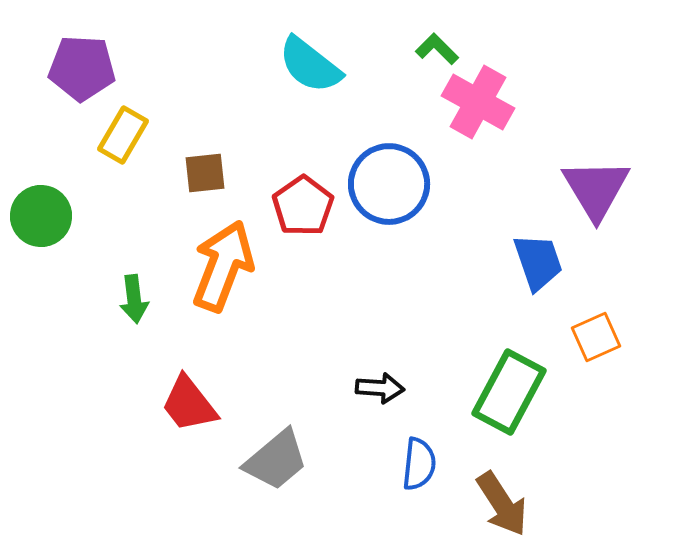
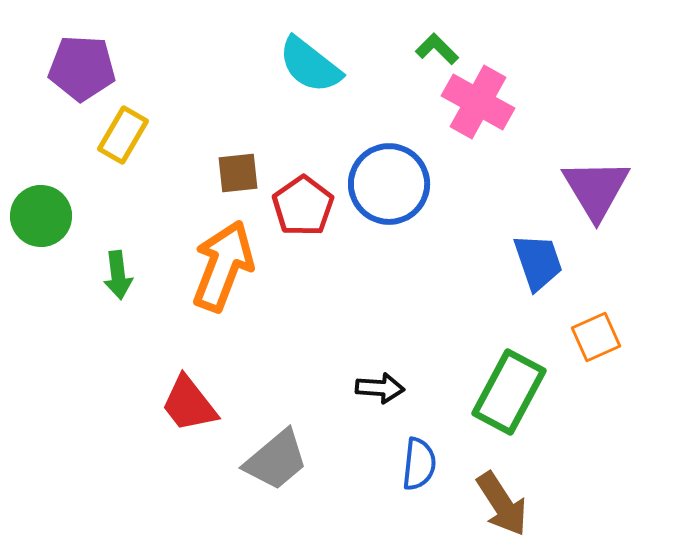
brown square: moved 33 px right
green arrow: moved 16 px left, 24 px up
